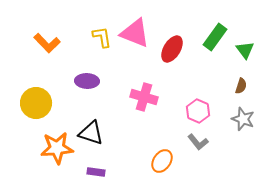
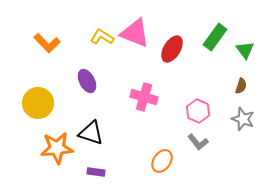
yellow L-shape: rotated 50 degrees counterclockwise
purple ellipse: rotated 60 degrees clockwise
yellow circle: moved 2 px right
